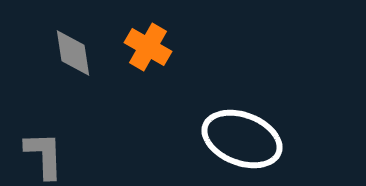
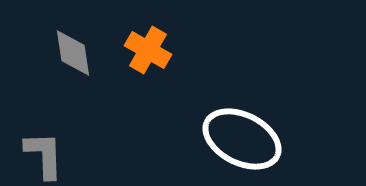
orange cross: moved 3 px down
white ellipse: rotated 6 degrees clockwise
